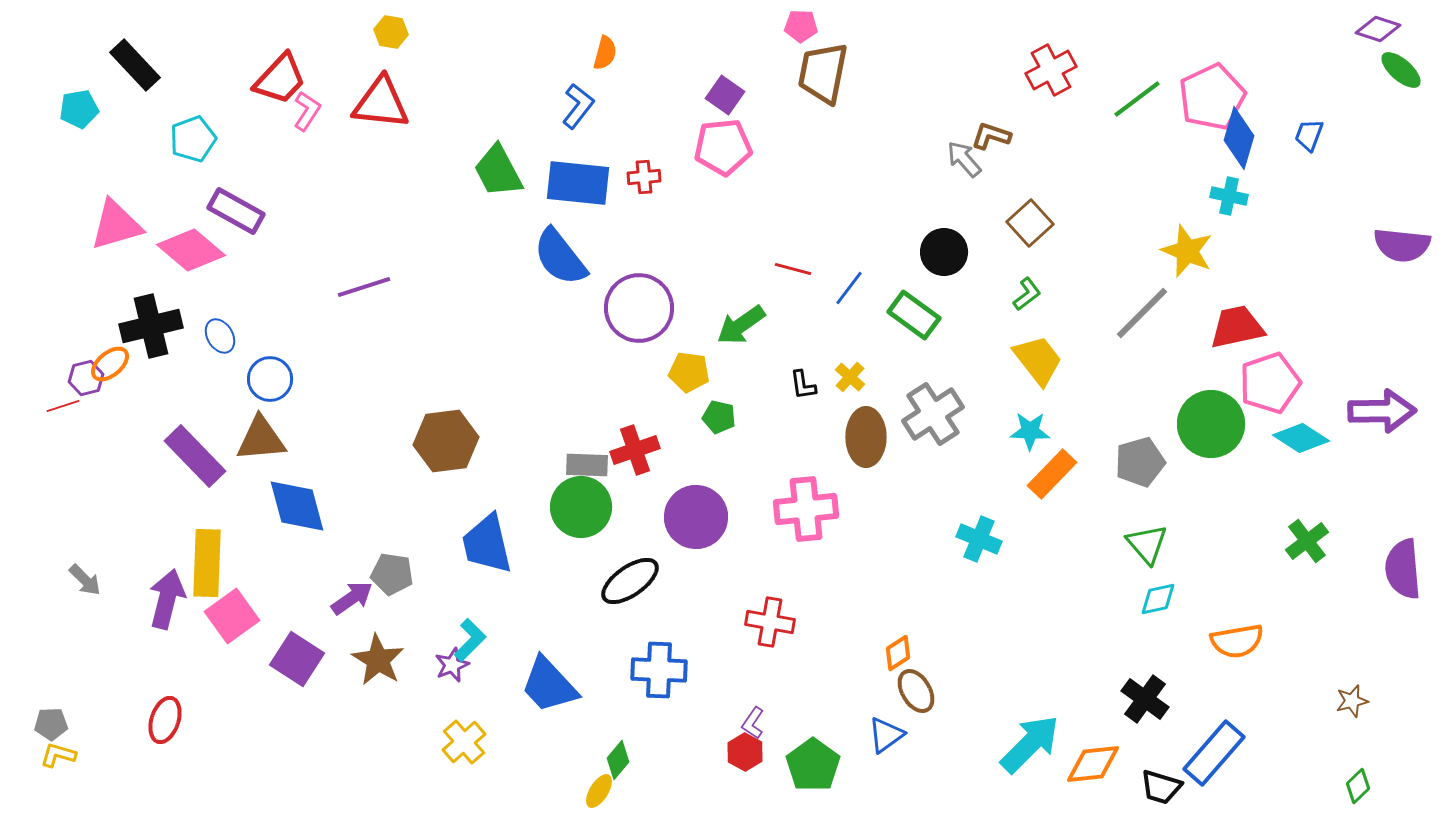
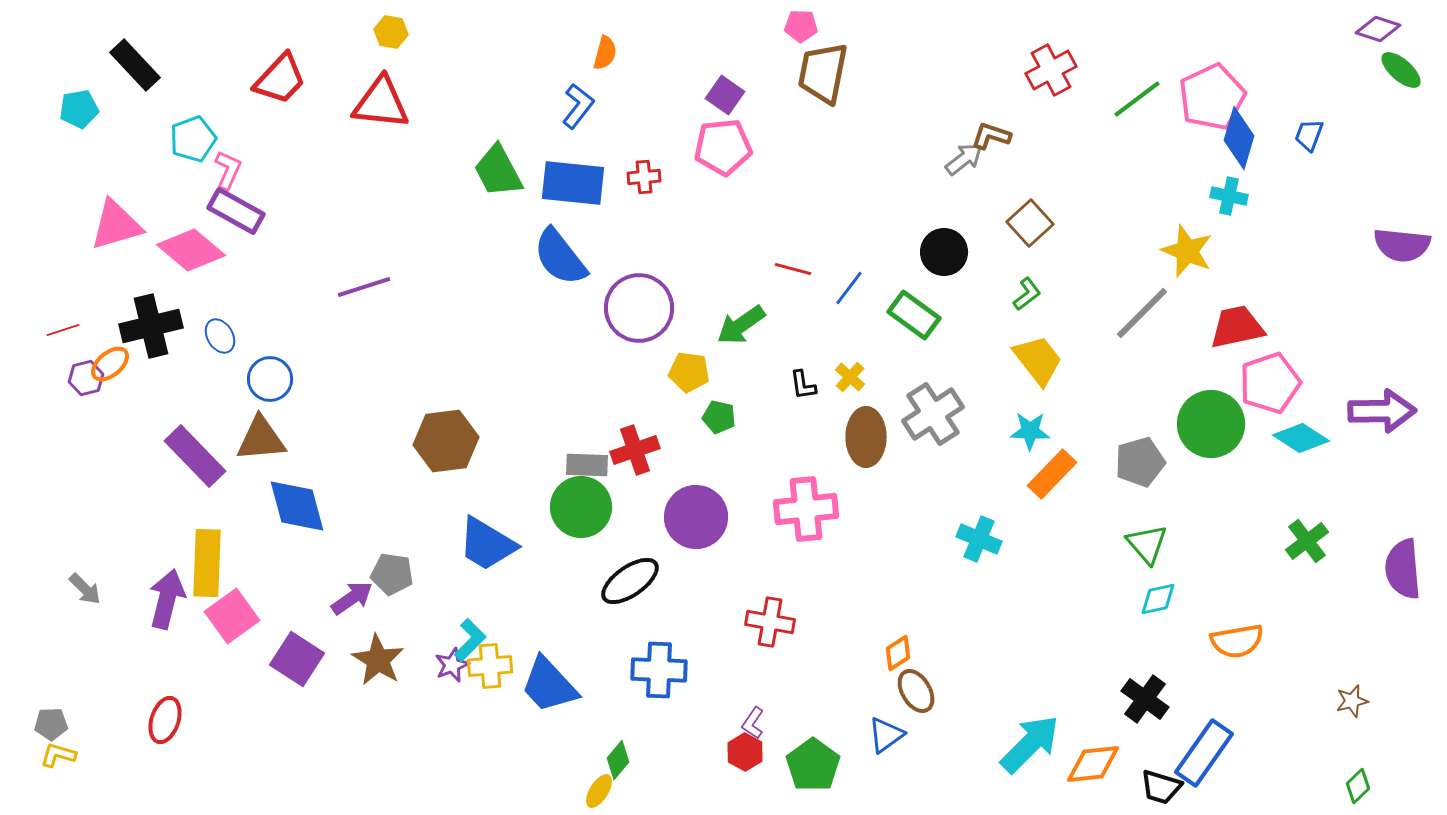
pink L-shape at (307, 111): moved 79 px left, 59 px down; rotated 9 degrees counterclockwise
gray arrow at (964, 159): rotated 93 degrees clockwise
blue rectangle at (578, 183): moved 5 px left
red line at (63, 406): moved 76 px up
blue trapezoid at (487, 544): rotated 46 degrees counterclockwise
gray arrow at (85, 580): moved 9 px down
yellow cross at (464, 742): moved 26 px right, 76 px up; rotated 36 degrees clockwise
blue rectangle at (1214, 753): moved 10 px left; rotated 6 degrees counterclockwise
